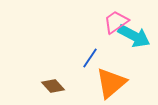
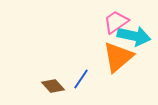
cyan arrow: rotated 16 degrees counterclockwise
blue line: moved 9 px left, 21 px down
orange triangle: moved 7 px right, 26 px up
